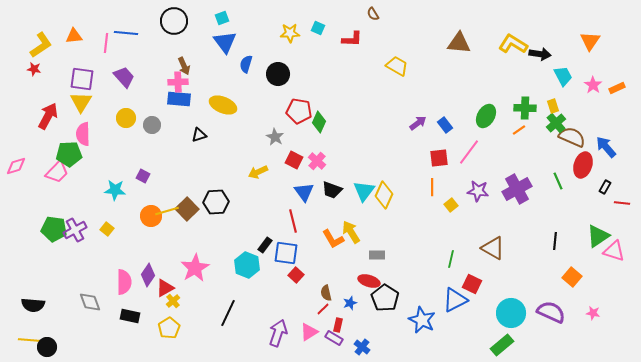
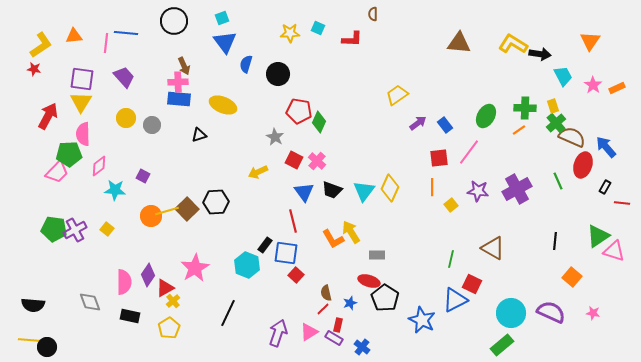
brown semicircle at (373, 14): rotated 32 degrees clockwise
yellow trapezoid at (397, 66): moved 29 px down; rotated 65 degrees counterclockwise
pink diamond at (16, 166): moved 83 px right; rotated 20 degrees counterclockwise
yellow diamond at (384, 195): moved 6 px right, 7 px up
